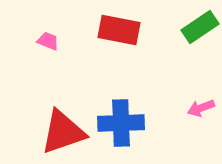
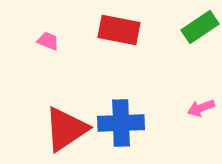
red triangle: moved 3 px right, 3 px up; rotated 15 degrees counterclockwise
